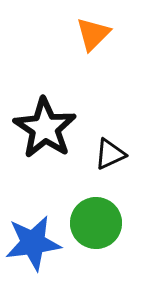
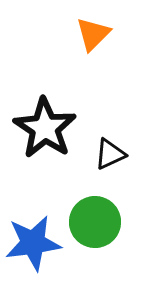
green circle: moved 1 px left, 1 px up
